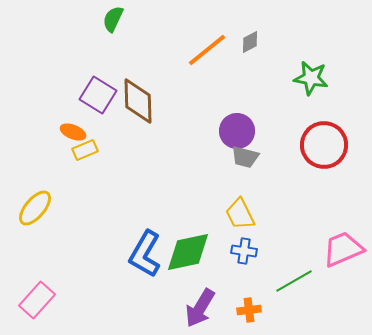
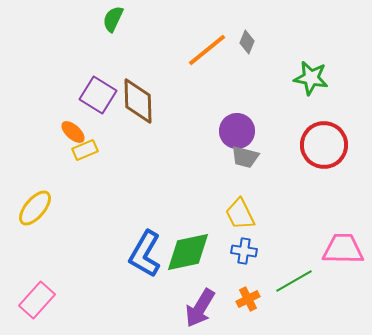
gray diamond: moved 3 px left; rotated 40 degrees counterclockwise
orange ellipse: rotated 20 degrees clockwise
pink trapezoid: rotated 24 degrees clockwise
orange cross: moved 1 px left, 11 px up; rotated 20 degrees counterclockwise
